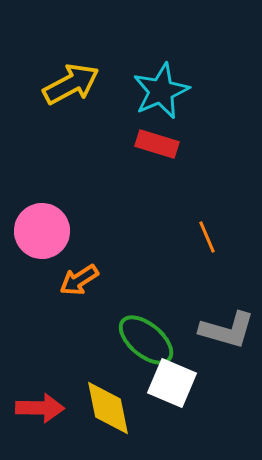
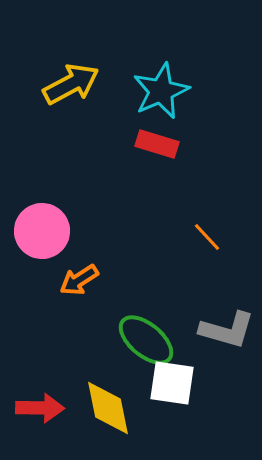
orange line: rotated 20 degrees counterclockwise
white square: rotated 15 degrees counterclockwise
